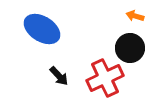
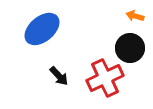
blue ellipse: rotated 72 degrees counterclockwise
